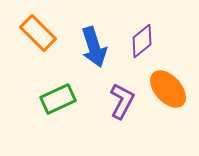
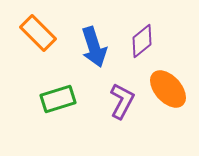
green rectangle: rotated 8 degrees clockwise
